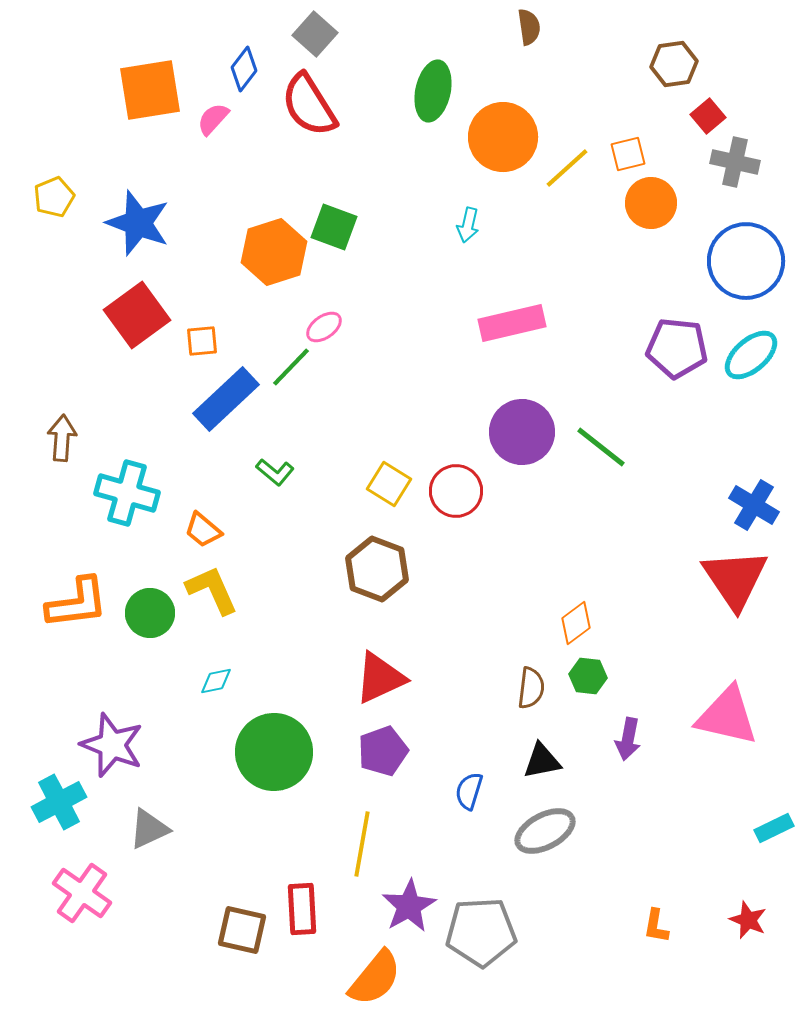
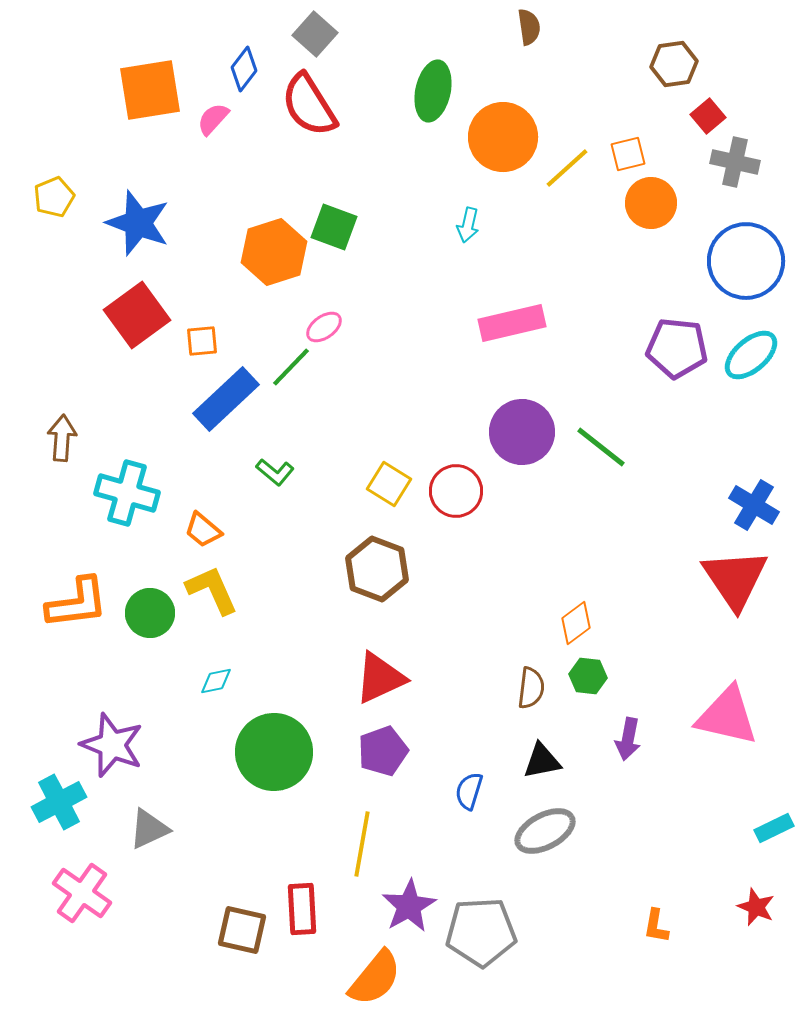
red star at (748, 920): moved 8 px right, 13 px up
